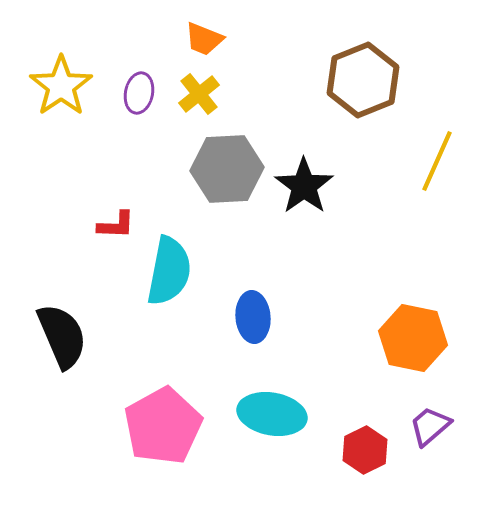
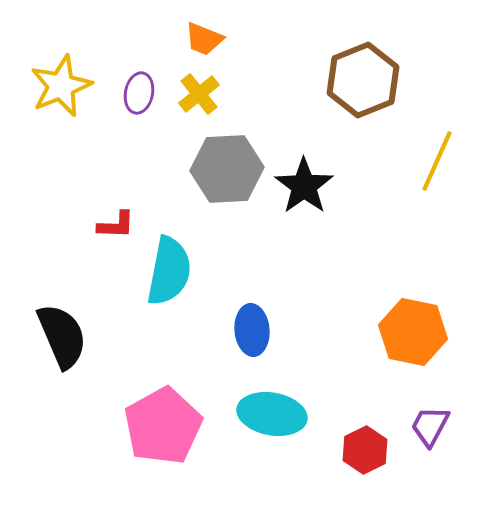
yellow star: rotated 12 degrees clockwise
blue ellipse: moved 1 px left, 13 px down
orange hexagon: moved 6 px up
purple trapezoid: rotated 21 degrees counterclockwise
